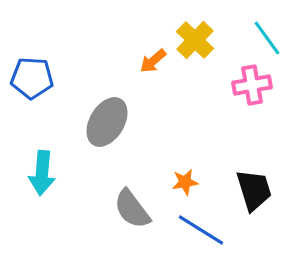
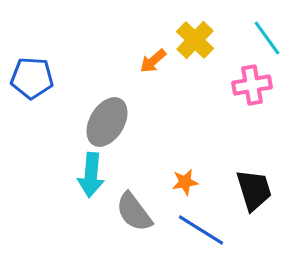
cyan arrow: moved 49 px right, 2 px down
gray semicircle: moved 2 px right, 3 px down
